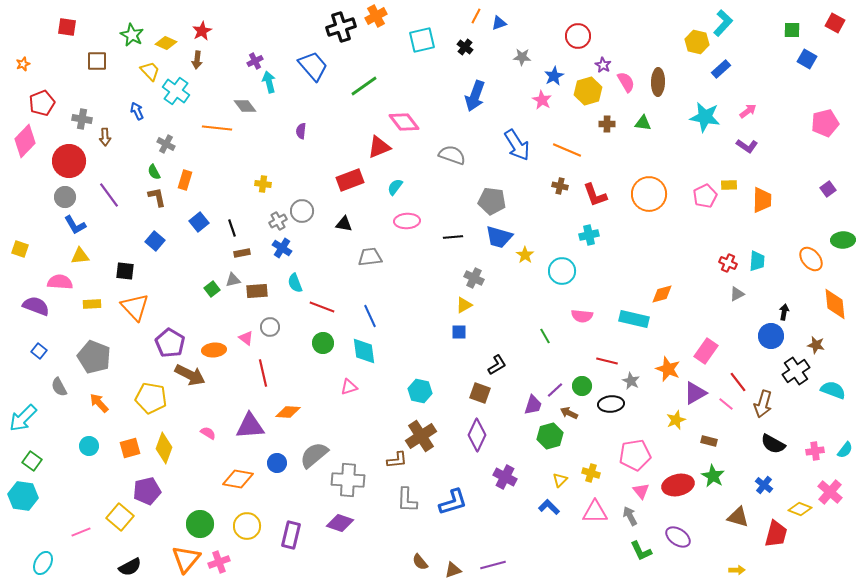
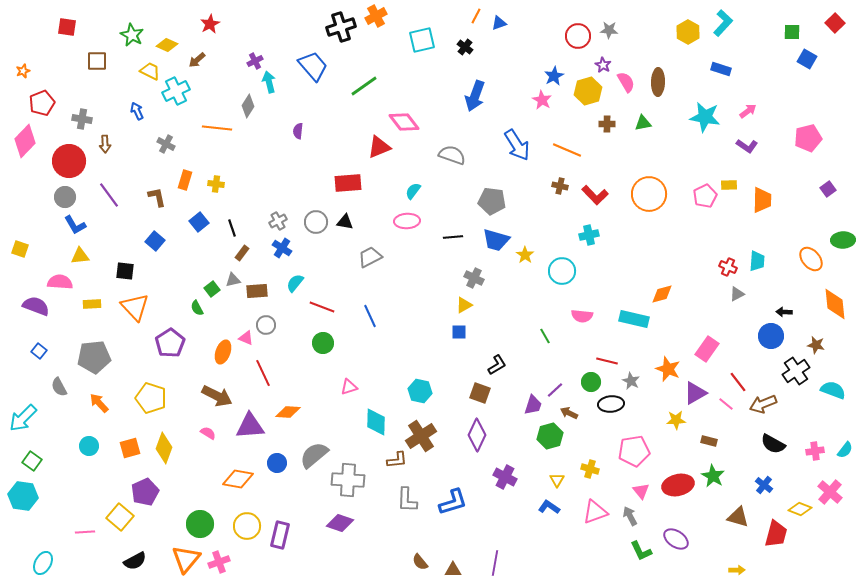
red square at (835, 23): rotated 18 degrees clockwise
green square at (792, 30): moved 2 px down
red star at (202, 31): moved 8 px right, 7 px up
yellow hexagon at (697, 42): moved 9 px left, 10 px up; rotated 15 degrees clockwise
yellow diamond at (166, 43): moved 1 px right, 2 px down
gray star at (522, 57): moved 87 px right, 27 px up
brown arrow at (197, 60): rotated 42 degrees clockwise
orange star at (23, 64): moved 7 px down
blue rectangle at (721, 69): rotated 60 degrees clockwise
yellow trapezoid at (150, 71): rotated 20 degrees counterclockwise
cyan cross at (176, 91): rotated 28 degrees clockwise
gray diamond at (245, 106): moved 3 px right; rotated 70 degrees clockwise
green triangle at (643, 123): rotated 18 degrees counterclockwise
pink pentagon at (825, 123): moved 17 px left, 15 px down
purple semicircle at (301, 131): moved 3 px left
brown arrow at (105, 137): moved 7 px down
green semicircle at (154, 172): moved 43 px right, 136 px down
red rectangle at (350, 180): moved 2 px left, 3 px down; rotated 16 degrees clockwise
yellow cross at (263, 184): moved 47 px left
cyan semicircle at (395, 187): moved 18 px right, 4 px down
red L-shape at (595, 195): rotated 24 degrees counterclockwise
gray circle at (302, 211): moved 14 px right, 11 px down
black triangle at (344, 224): moved 1 px right, 2 px up
blue trapezoid at (499, 237): moved 3 px left, 3 px down
brown rectangle at (242, 253): rotated 42 degrees counterclockwise
gray trapezoid at (370, 257): rotated 20 degrees counterclockwise
red cross at (728, 263): moved 4 px down
cyan semicircle at (295, 283): rotated 60 degrees clockwise
black arrow at (784, 312): rotated 98 degrees counterclockwise
gray circle at (270, 327): moved 4 px left, 2 px up
pink triangle at (246, 338): rotated 14 degrees counterclockwise
purple pentagon at (170, 343): rotated 8 degrees clockwise
orange ellipse at (214, 350): moved 9 px right, 2 px down; rotated 65 degrees counterclockwise
cyan diamond at (364, 351): moved 12 px right, 71 px down; rotated 8 degrees clockwise
pink rectangle at (706, 351): moved 1 px right, 2 px up
gray pentagon at (94, 357): rotated 28 degrees counterclockwise
red line at (263, 373): rotated 12 degrees counterclockwise
brown arrow at (190, 375): moved 27 px right, 21 px down
green circle at (582, 386): moved 9 px right, 4 px up
yellow pentagon at (151, 398): rotated 8 degrees clockwise
brown arrow at (763, 404): rotated 52 degrees clockwise
yellow star at (676, 420): rotated 18 degrees clockwise
pink pentagon at (635, 455): moved 1 px left, 4 px up
yellow cross at (591, 473): moved 1 px left, 4 px up
yellow triangle at (560, 480): moved 3 px left; rotated 14 degrees counterclockwise
purple pentagon at (147, 491): moved 2 px left, 1 px down; rotated 12 degrees counterclockwise
blue L-shape at (549, 507): rotated 10 degrees counterclockwise
pink triangle at (595, 512): rotated 20 degrees counterclockwise
pink line at (81, 532): moved 4 px right; rotated 18 degrees clockwise
purple rectangle at (291, 535): moved 11 px left
purple ellipse at (678, 537): moved 2 px left, 2 px down
purple line at (493, 565): moved 2 px right, 2 px up; rotated 65 degrees counterclockwise
black semicircle at (130, 567): moved 5 px right, 6 px up
brown triangle at (453, 570): rotated 18 degrees clockwise
